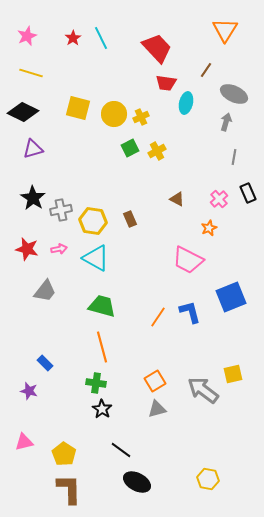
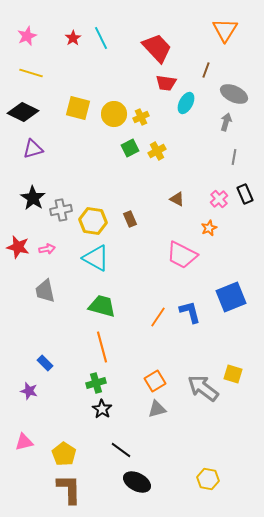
brown line at (206, 70): rotated 14 degrees counterclockwise
cyan ellipse at (186, 103): rotated 15 degrees clockwise
black rectangle at (248, 193): moved 3 px left, 1 px down
red star at (27, 249): moved 9 px left, 2 px up
pink arrow at (59, 249): moved 12 px left
pink trapezoid at (188, 260): moved 6 px left, 5 px up
gray trapezoid at (45, 291): rotated 130 degrees clockwise
yellow square at (233, 374): rotated 30 degrees clockwise
green cross at (96, 383): rotated 24 degrees counterclockwise
gray arrow at (203, 390): moved 2 px up
